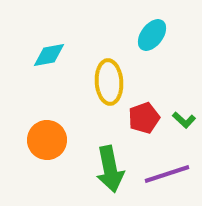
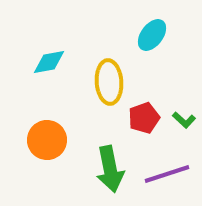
cyan diamond: moved 7 px down
